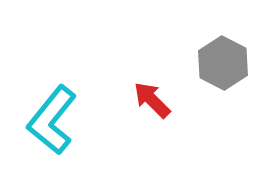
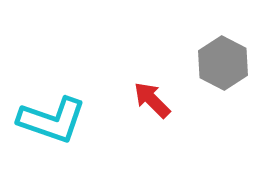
cyan L-shape: rotated 110 degrees counterclockwise
